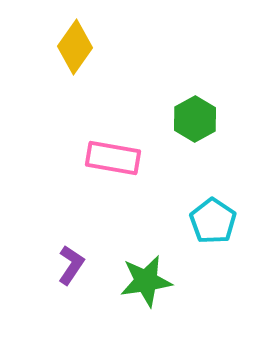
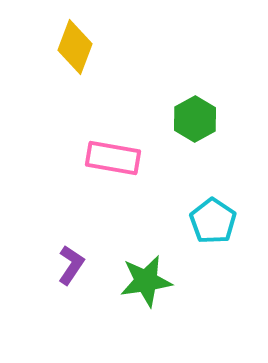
yellow diamond: rotated 14 degrees counterclockwise
